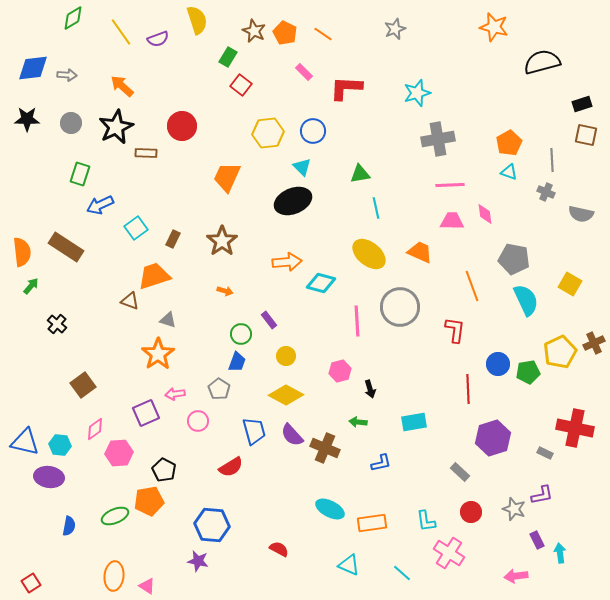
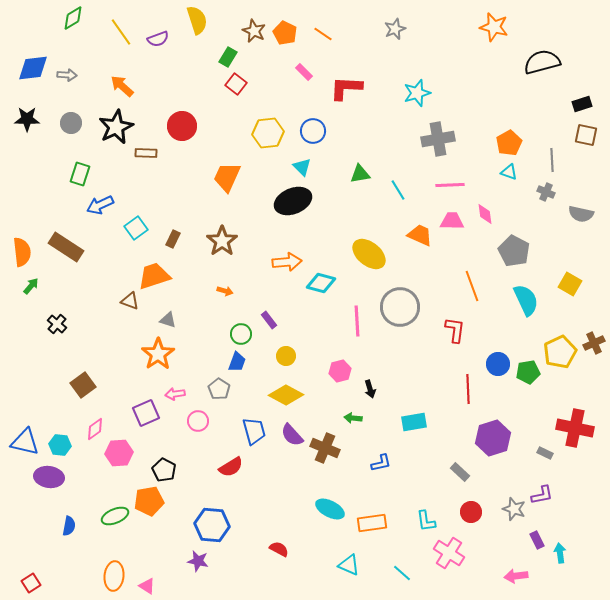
red square at (241, 85): moved 5 px left, 1 px up
cyan line at (376, 208): moved 22 px right, 18 px up; rotated 20 degrees counterclockwise
orange trapezoid at (420, 252): moved 17 px up
gray pentagon at (514, 259): moved 8 px up; rotated 16 degrees clockwise
green arrow at (358, 422): moved 5 px left, 4 px up
